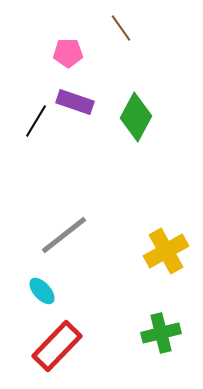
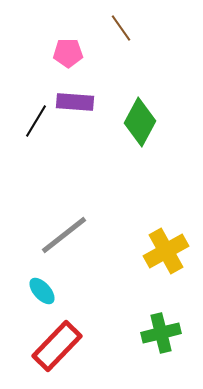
purple rectangle: rotated 15 degrees counterclockwise
green diamond: moved 4 px right, 5 px down
